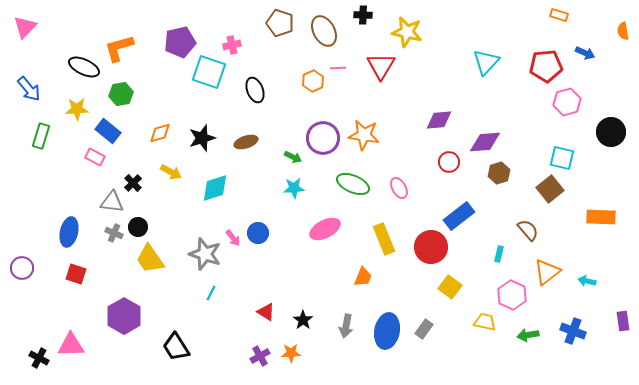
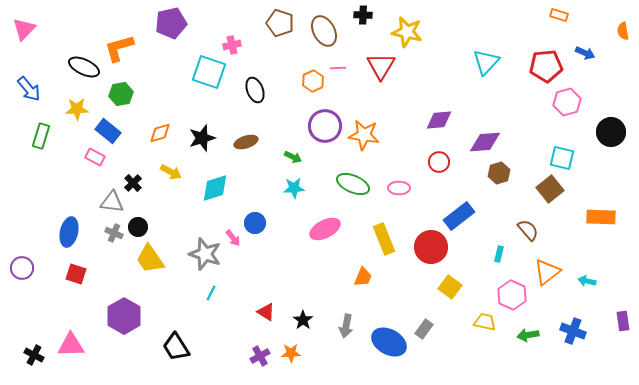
pink triangle at (25, 27): moved 1 px left, 2 px down
purple pentagon at (180, 42): moved 9 px left, 19 px up
purple circle at (323, 138): moved 2 px right, 12 px up
red circle at (449, 162): moved 10 px left
pink ellipse at (399, 188): rotated 60 degrees counterclockwise
blue circle at (258, 233): moved 3 px left, 10 px up
blue ellipse at (387, 331): moved 2 px right, 11 px down; rotated 72 degrees counterclockwise
black cross at (39, 358): moved 5 px left, 3 px up
